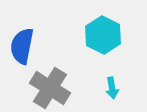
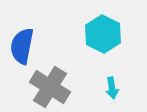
cyan hexagon: moved 1 px up
gray cross: moved 1 px up
